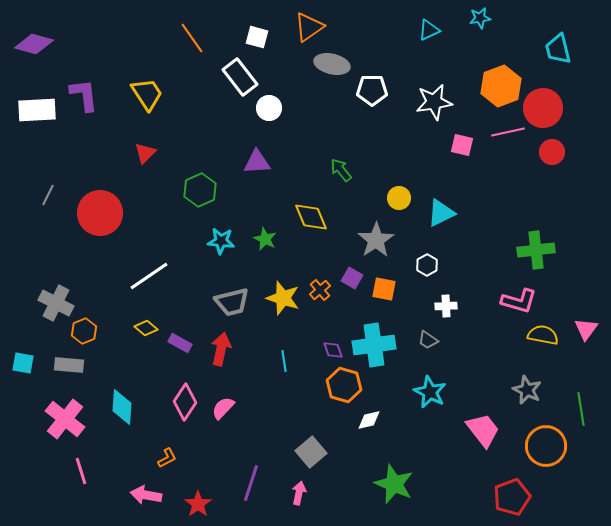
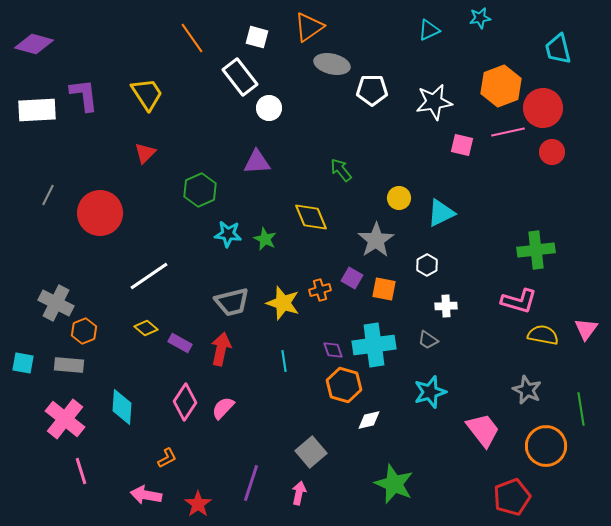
cyan star at (221, 241): moved 7 px right, 7 px up
orange cross at (320, 290): rotated 25 degrees clockwise
yellow star at (283, 298): moved 5 px down
cyan star at (430, 392): rotated 28 degrees clockwise
